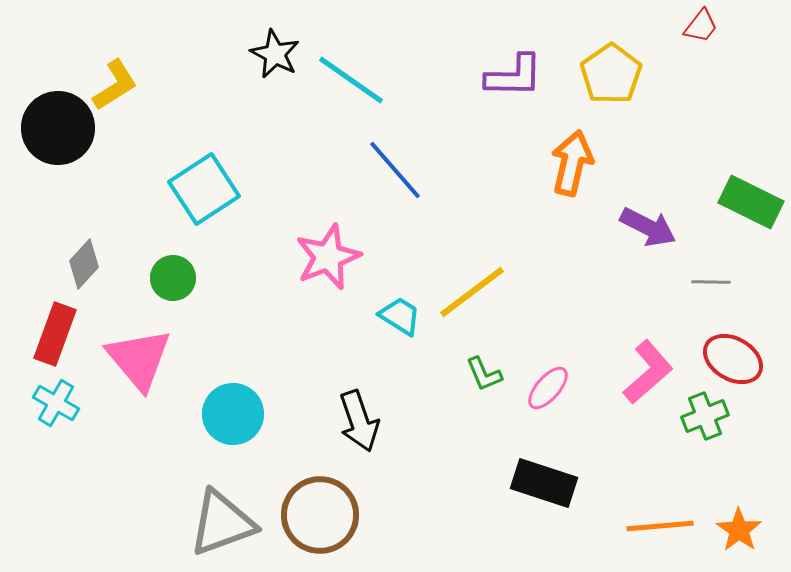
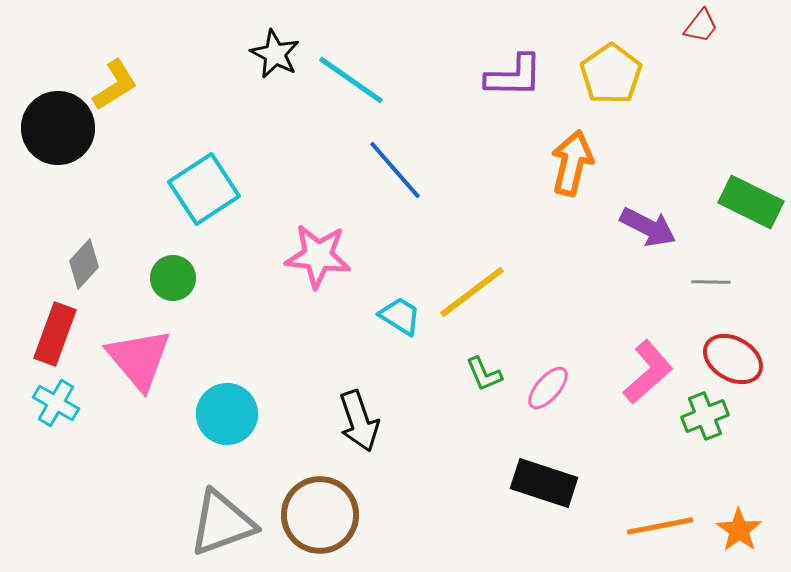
pink star: moved 10 px left, 1 px up; rotated 28 degrees clockwise
cyan circle: moved 6 px left
orange line: rotated 6 degrees counterclockwise
